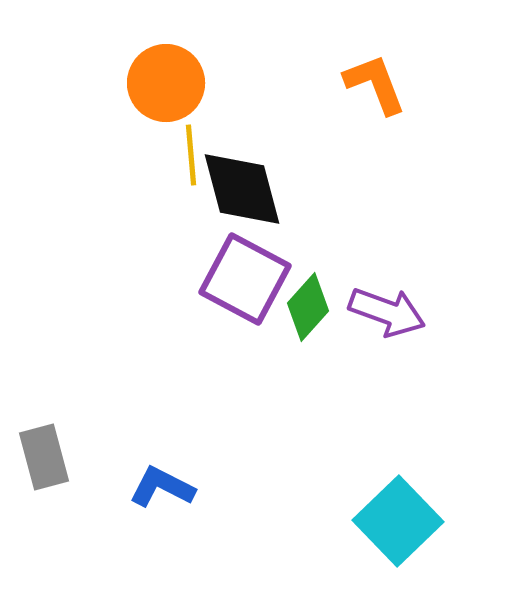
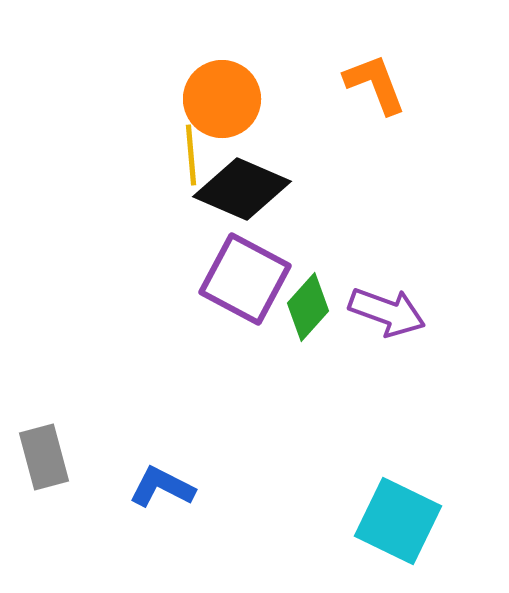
orange circle: moved 56 px right, 16 px down
black diamond: rotated 52 degrees counterclockwise
cyan square: rotated 20 degrees counterclockwise
